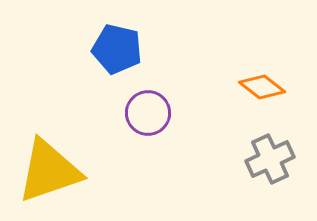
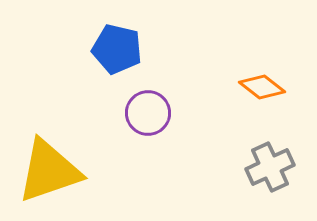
gray cross: moved 8 px down
